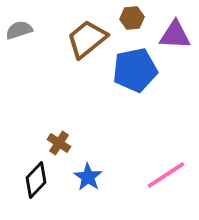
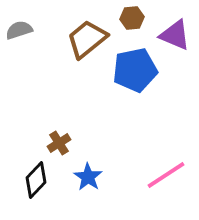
purple triangle: rotated 20 degrees clockwise
brown cross: rotated 25 degrees clockwise
